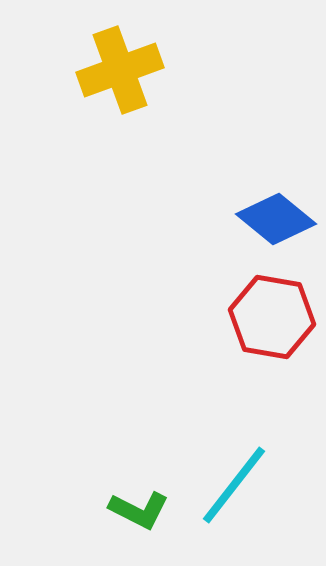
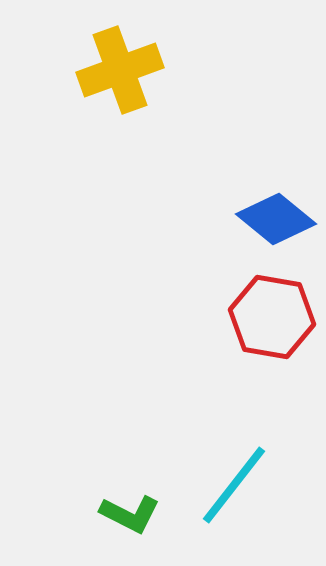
green L-shape: moved 9 px left, 4 px down
